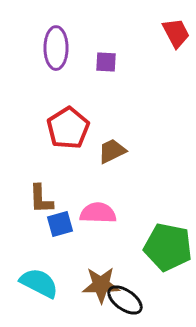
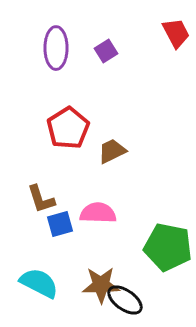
purple square: moved 11 px up; rotated 35 degrees counterclockwise
brown L-shape: rotated 16 degrees counterclockwise
